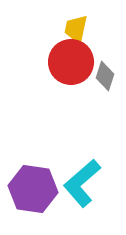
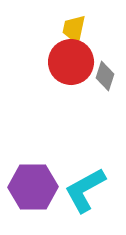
yellow trapezoid: moved 2 px left
cyan L-shape: moved 3 px right, 7 px down; rotated 12 degrees clockwise
purple hexagon: moved 2 px up; rotated 9 degrees counterclockwise
